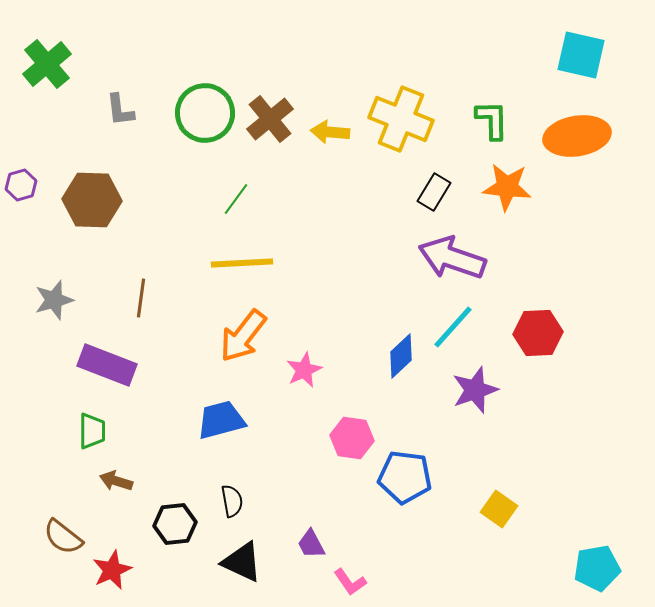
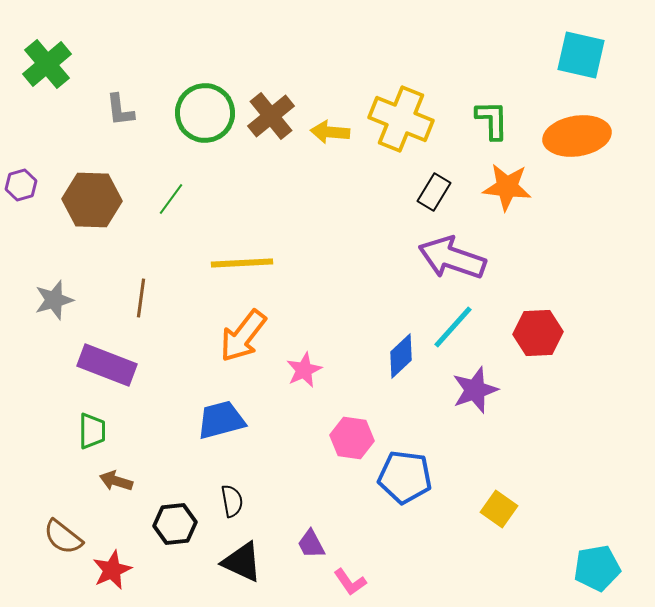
brown cross: moved 1 px right, 3 px up
green line: moved 65 px left
